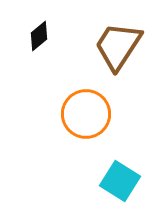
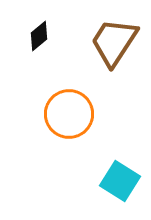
brown trapezoid: moved 4 px left, 4 px up
orange circle: moved 17 px left
